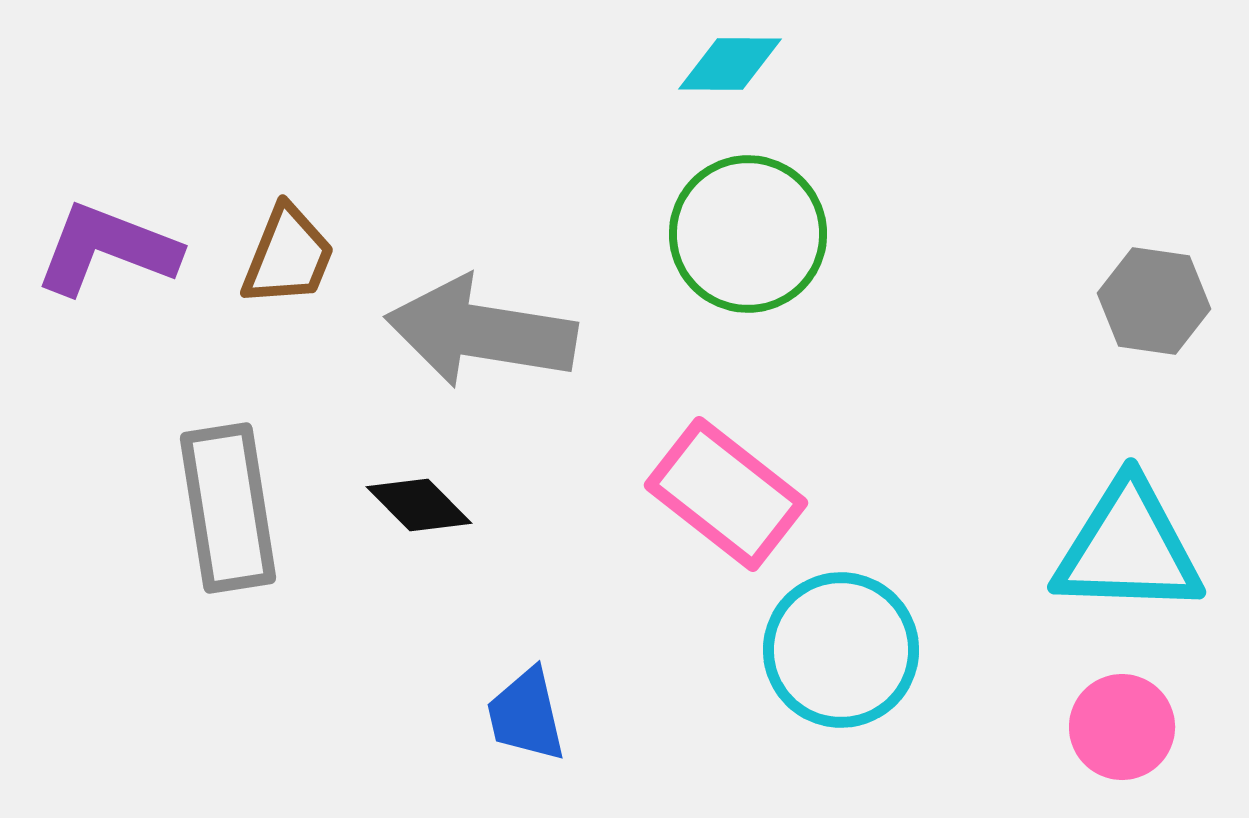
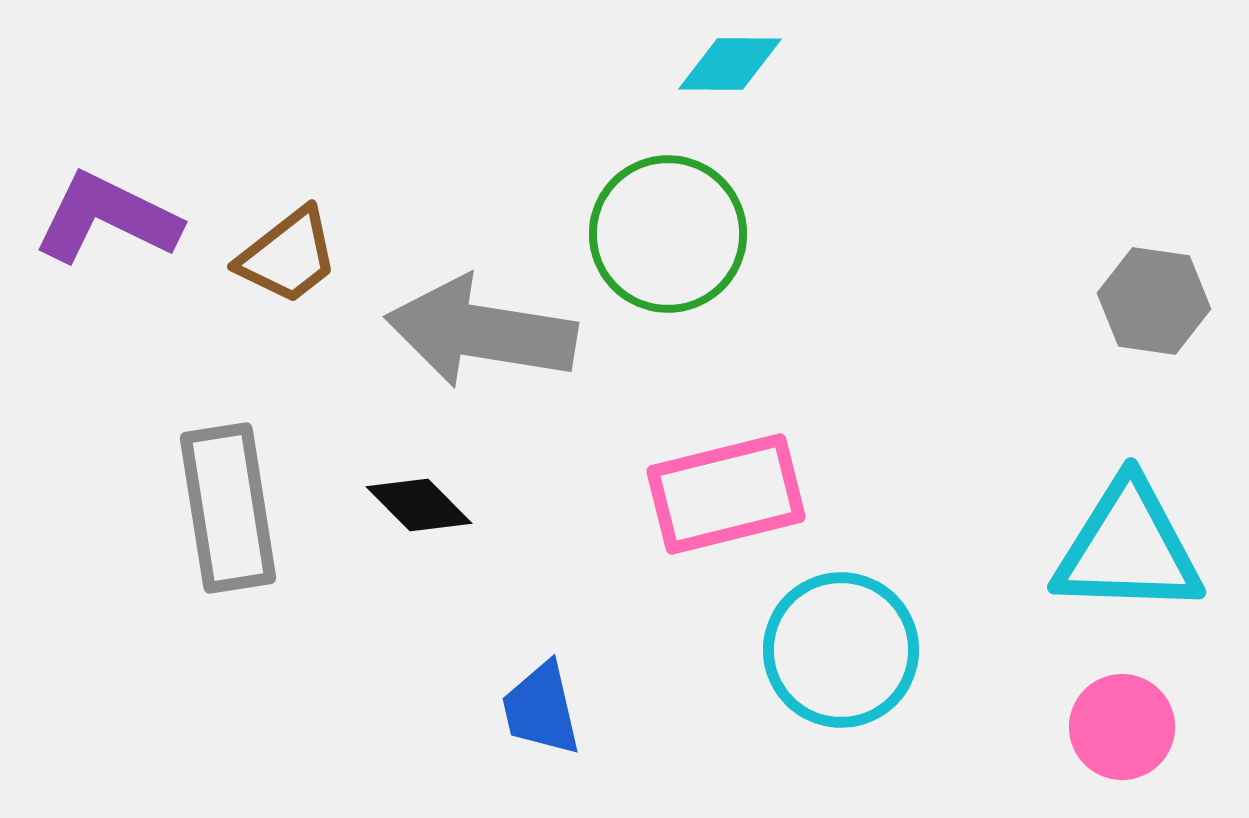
green circle: moved 80 px left
purple L-shape: moved 31 px up; rotated 5 degrees clockwise
brown trapezoid: rotated 30 degrees clockwise
pink rectangle: rotated 52 degrees counterclockwise
blue trapezoid: moved 15 px right, 6 px up
